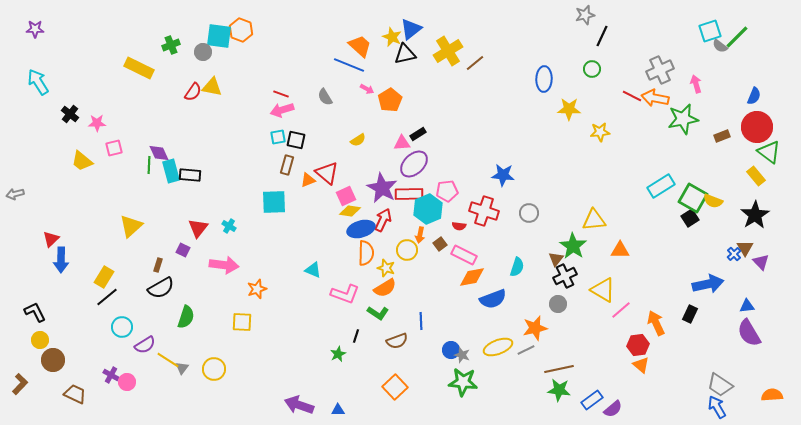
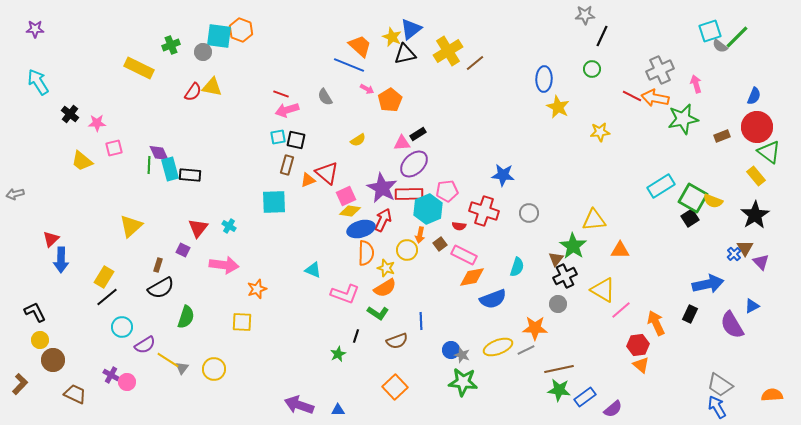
gray star at (585, 15): rotated 12 degrees clockwise
yellow star at (569, 109): moved 11 px left, 2 px up; rotated 25 degrees clockwise
pink arrow at (282, 110): moved 5 px right
cyan rectangle at (171, 171): moved 1 px left, 2 px up
blue triangle at (747, 306): moved 5 px right; rotated 21 degrees counterclockwise
orange star at (535, 328): rotated 15 degrees clockwise
purple semicircle at (749, 333): moved 17 px left, 8 px up
blue rectangle at (592, 400): moved 7 px left, 3 px up
